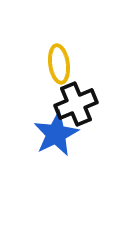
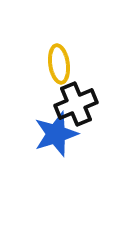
blue star: rotated 9 degrees clockwise
